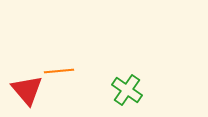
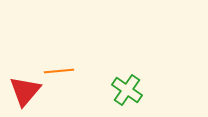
red triangle: moved 2 px left, 1 px down; rotated 20 degrees clockwise
